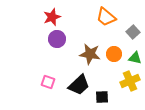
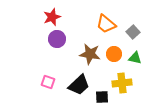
orange trapezoid: moved 7 px down
yellow cross: moved 8 px left, 2 px down; rotated 18 degrees clockwise
